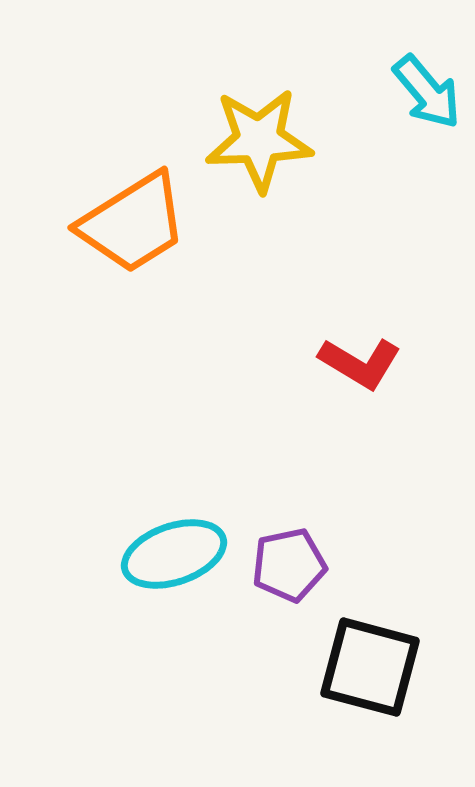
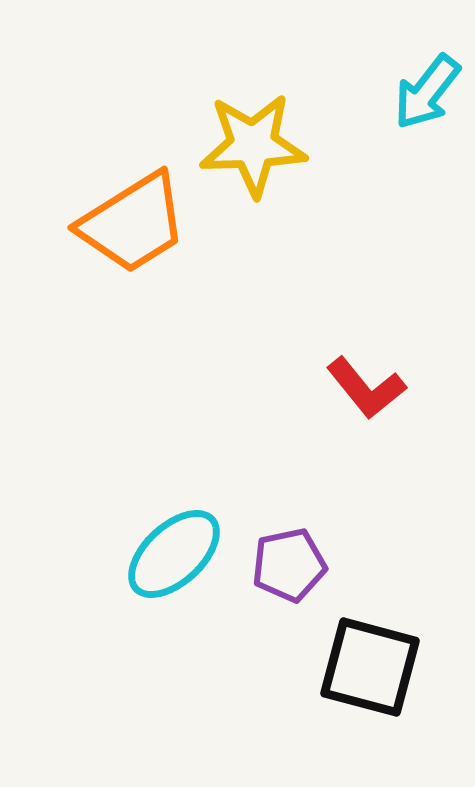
cyan arrow: rotated 78 degrees clockwise
yellow star: moved 6 px left, 5 px down
red L-shape: moved 6 px right, 25 px down; rotated 20 degrees clockwise
cyan ellipse: rotated 24 degrees counterclockwise
